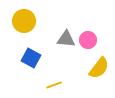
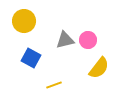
gray triangle: moved 1 px left, 1 px down; rotated 18 degrees counterclockwise
